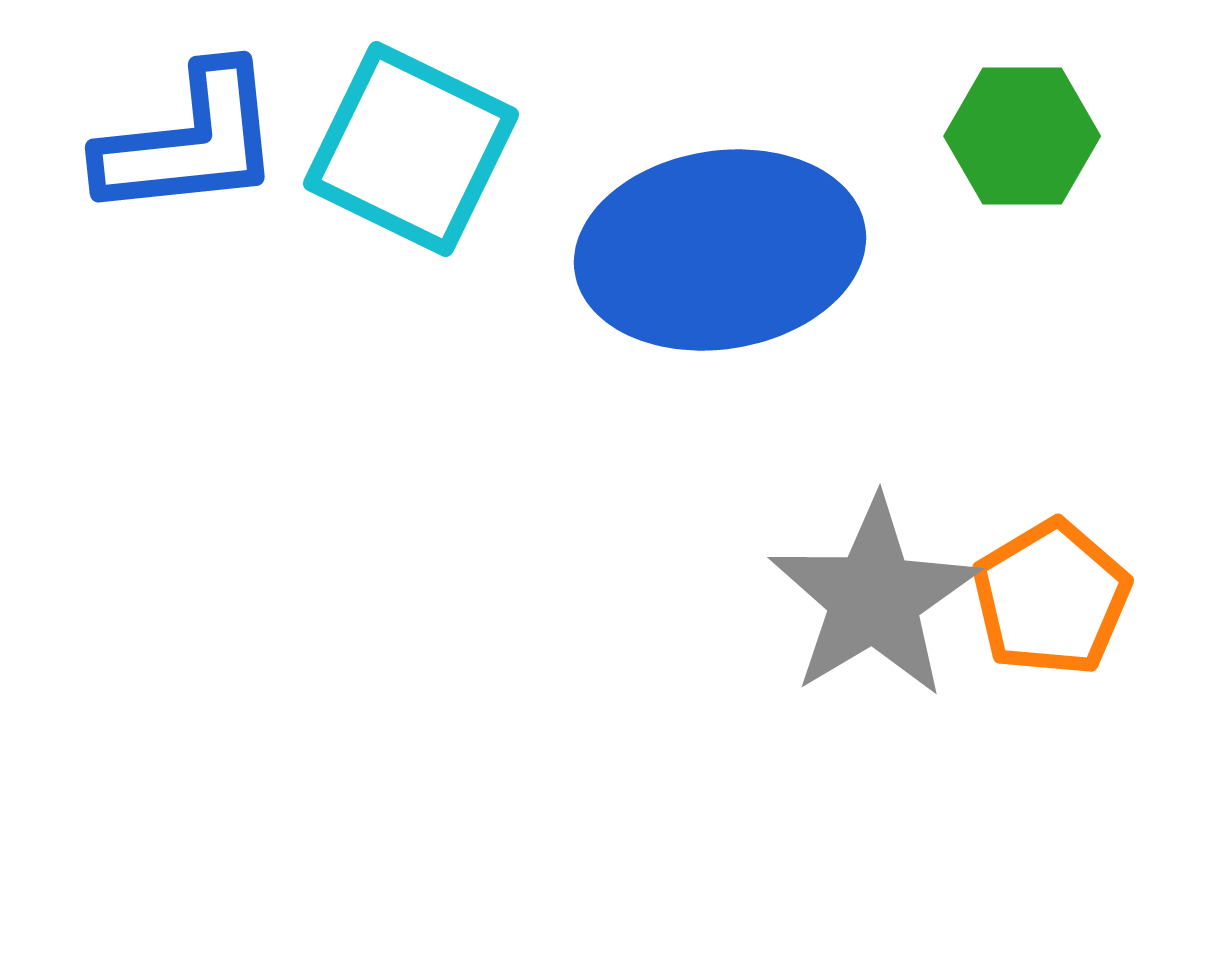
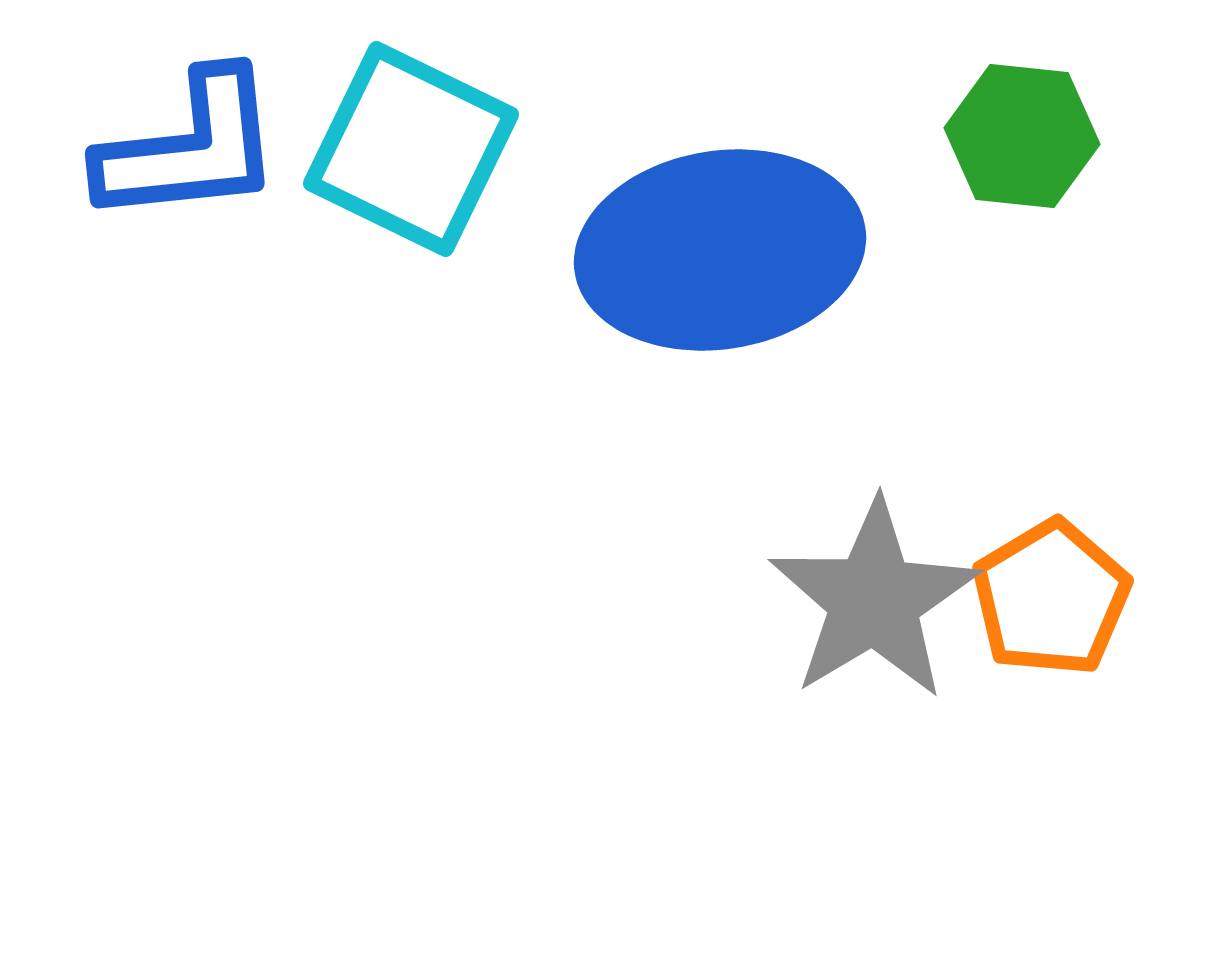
green hexagon: rotated 6 degrees clockwise
blue L-shape: moved 6 px down
gray star: moved 2 px down
